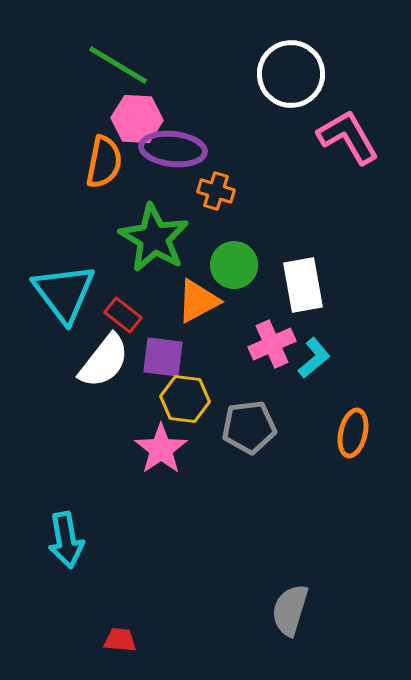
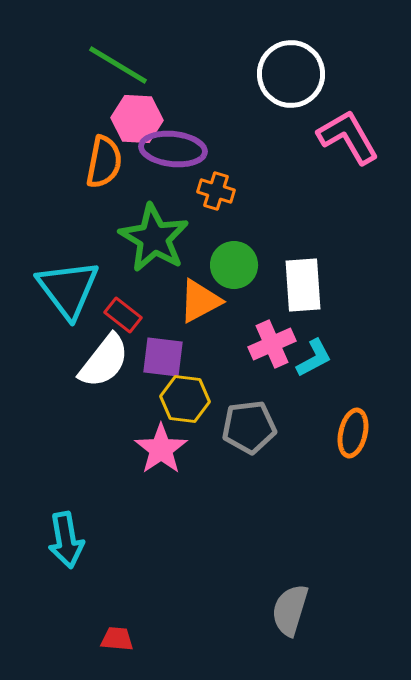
white rectangle: rotated 6 degrees clockwise
cyan triangle: moved 4 px right, 4 px up
orange triangle: moved 2 px right
cyan L-shape: rotated 12 degrees clockwise
red trapezoid: moved 3 px left, 1 px up
